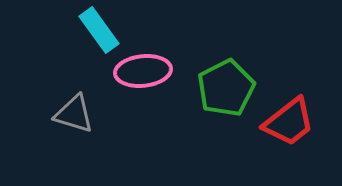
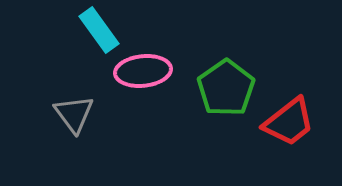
green pentagon: rotated 8 degrees counterclockwise
gray triangle: rotated 36 degrees clockwise
